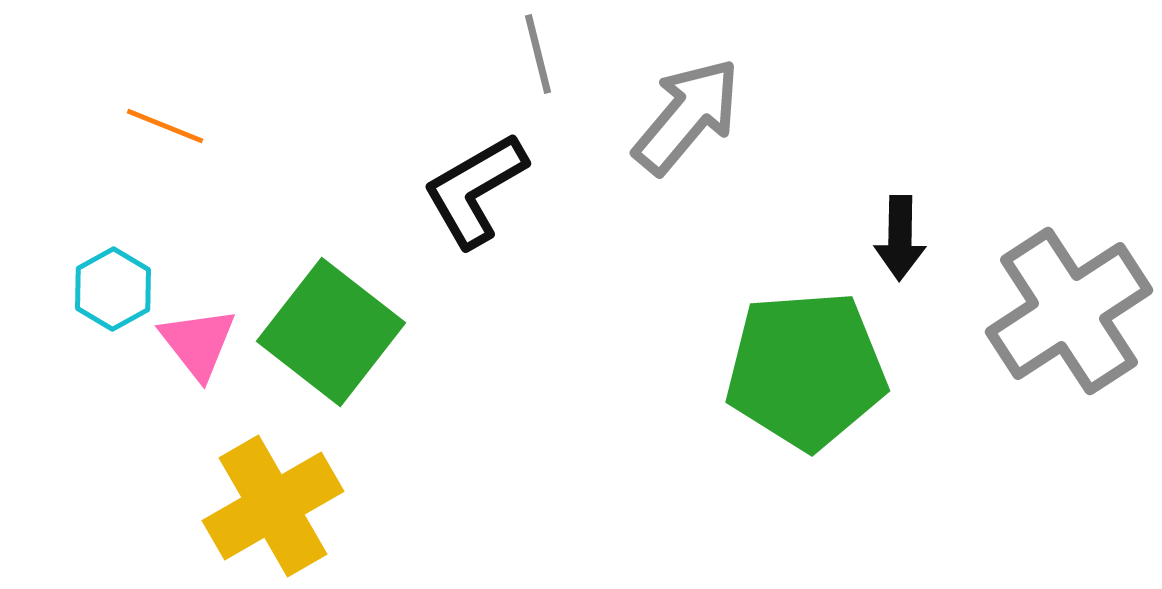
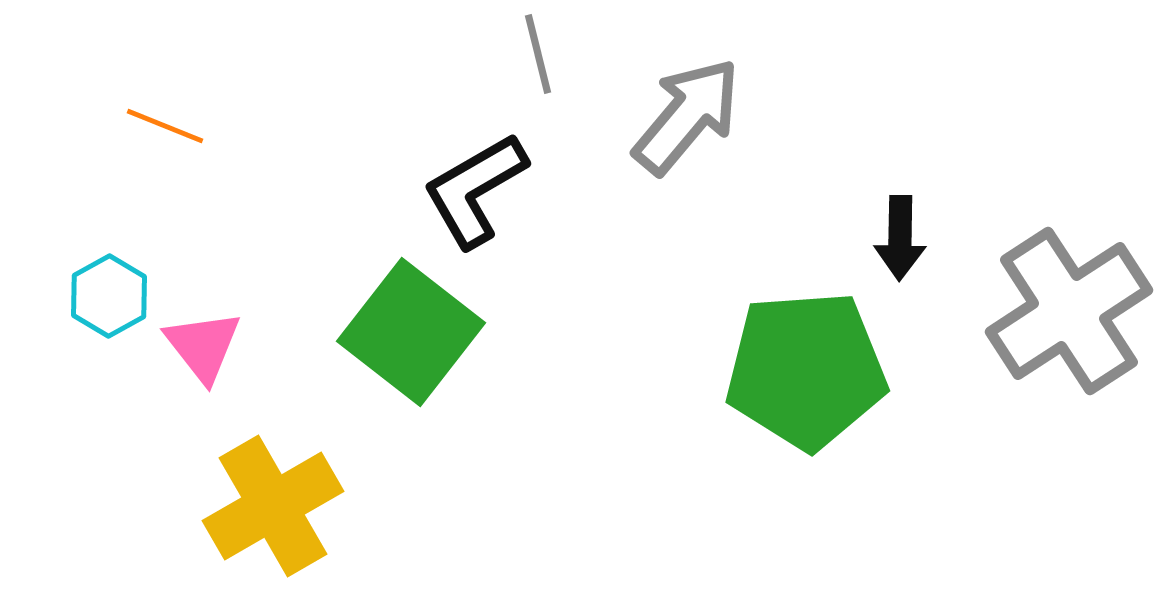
cyan hexagon: moved 4 px left, 7 px down
green square: moved 80 px right
pink triangle: moved 5 px right, 3 px down
